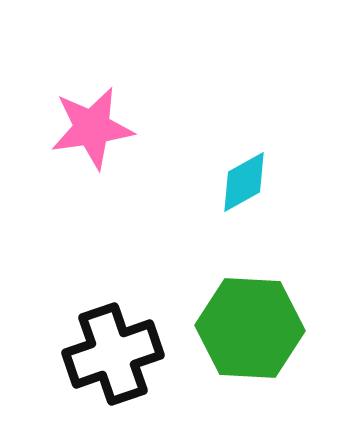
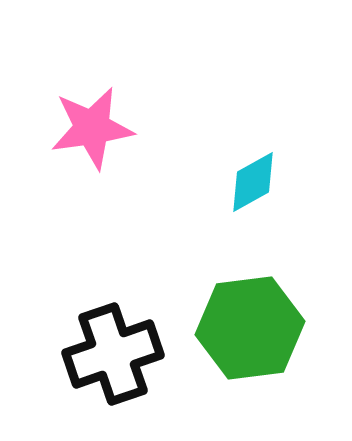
cyan diamond: moved 9 px right
green hexagon: rotated 10 degrees counterclockwise
